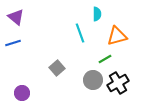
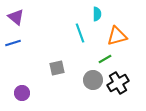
gray square: rotated 28 degrees clockwise
